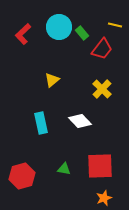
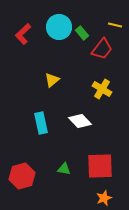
yellow cross: rotated 12 degrees counterclockwise
